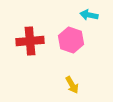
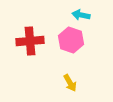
cyan arrow: moved 8 px left
yellow arrow: moved 2 px left, 2 px up
